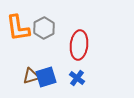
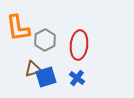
gray hexagon: moved 1 px right, 12 px down
brown triangle: moved 2 px right, 7 px up
